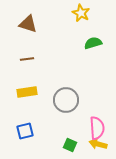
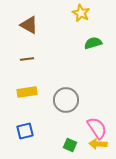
brown triangle: moved 1 px right, 1 px down; rotated 12 degrees clockwise
pink semicircle: rotated 30 degrees counterclockwise
yellow arrow: rotated 12 degrees counterclockwise
